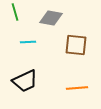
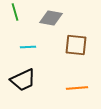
cyan line: moved 5 px down
black trapezoid: moved 2 px left, 1 px up
